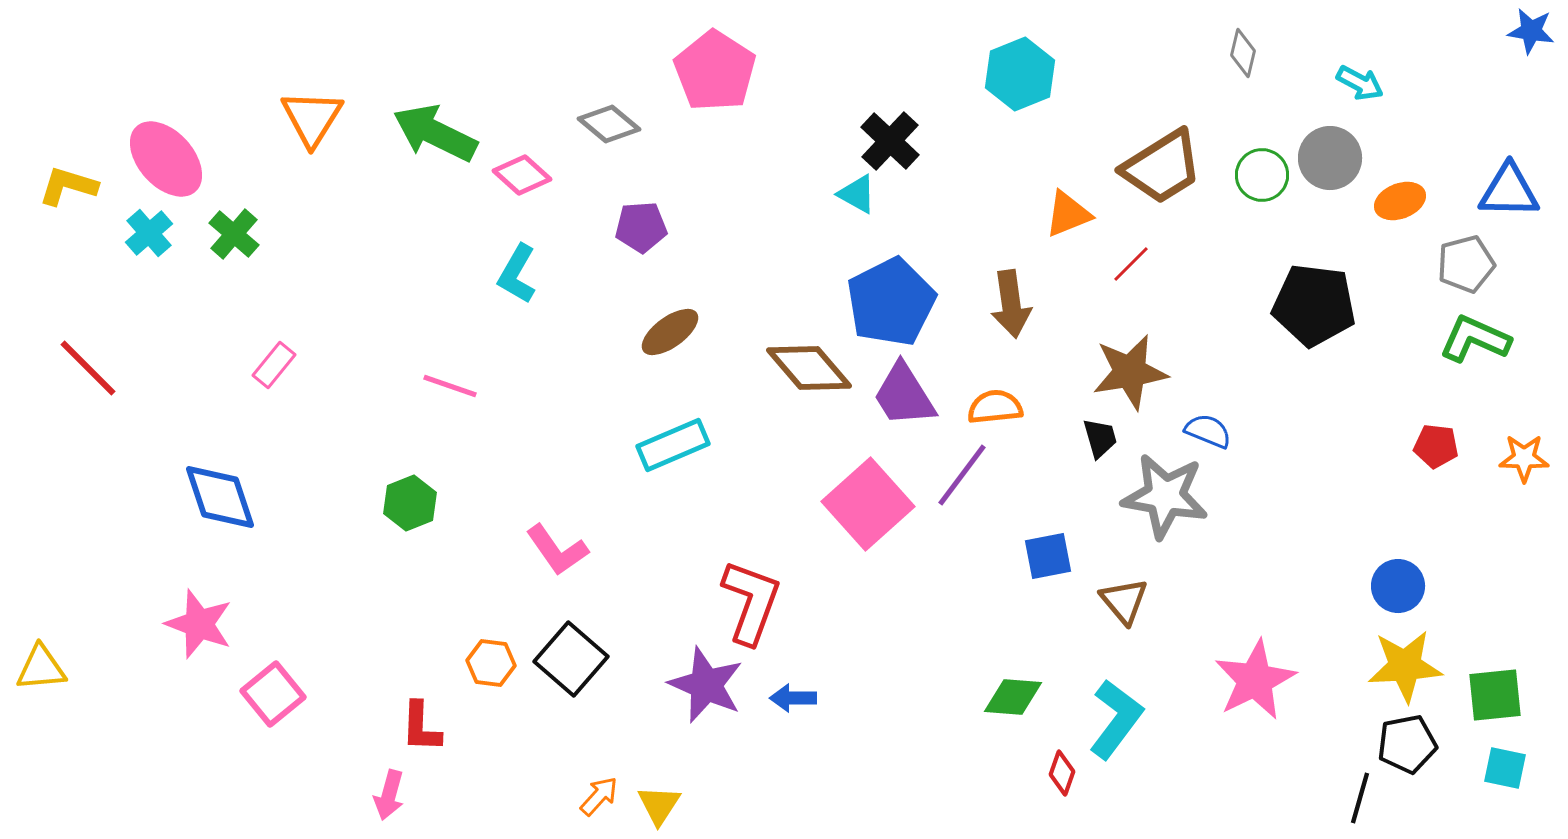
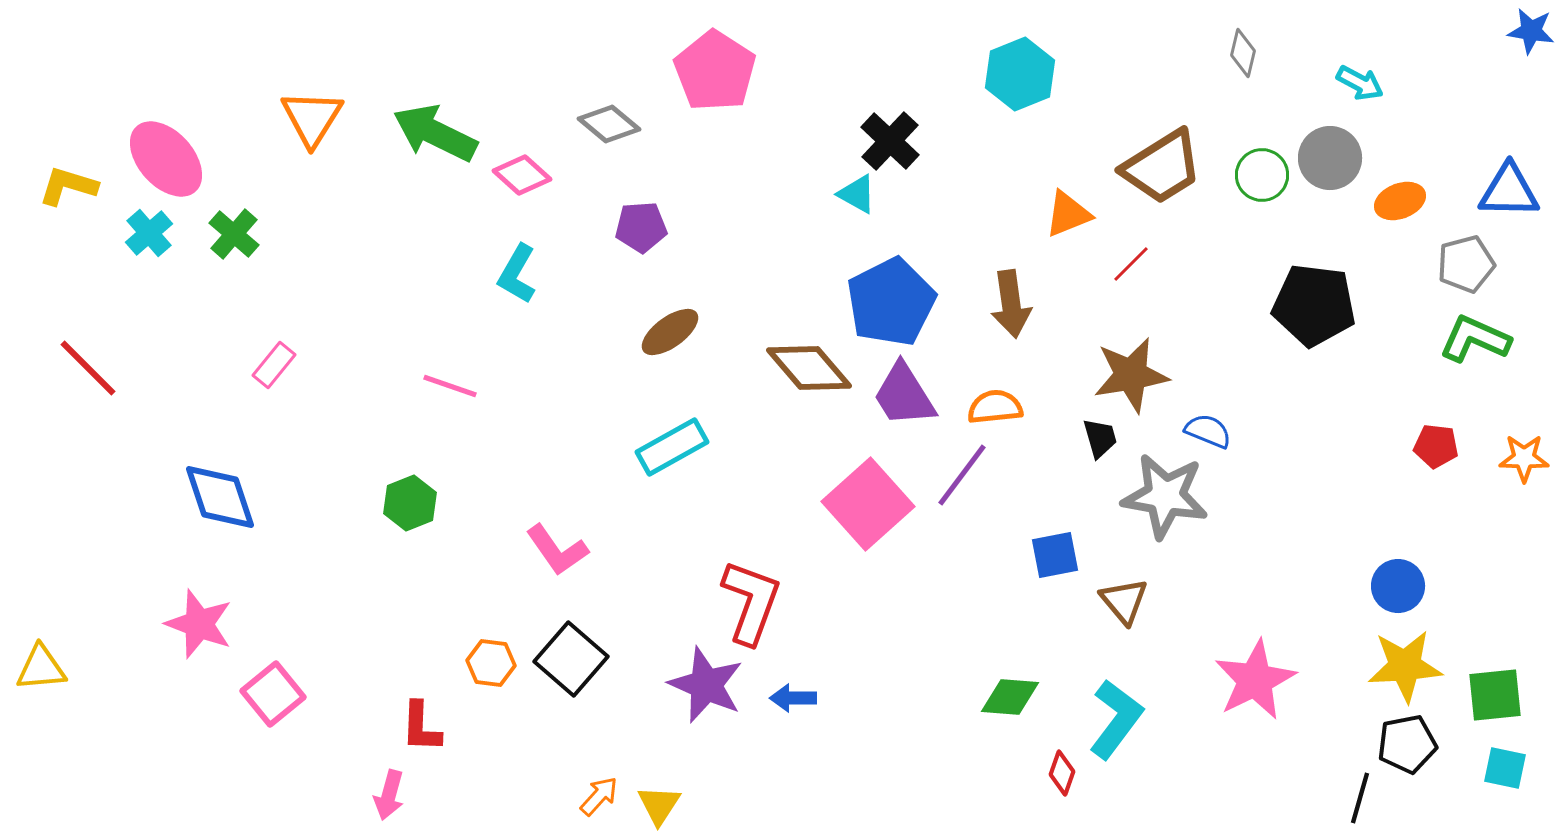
brown star at (1130, 372): moved 1 px right, 3 px down
cyan rectangle at (673, 445): moved 1 px left, 2 px down; rotated 6 degrees counterclockwise
blue square at (1048, 556): moved 7 px right, 1 px up
green diamond at (1013, 697): moved 3 px left
